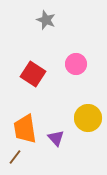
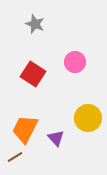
gray star: moved 11 px left, 4 px down
pink circle: moved 1 px left, 2 px up
orange trapezoid: rotated 36 degrees clockwise
brown line: rotated 21 degrees clockwise
